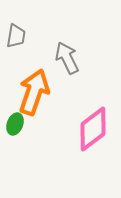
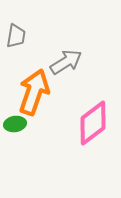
gray arrow: moved 1 px left, 4 px down; rotated 84 degrees clockwise
green ellipse: rotated 60 degrees clockwise
pink diamond: moved 6 px up
